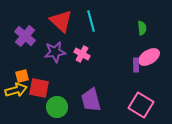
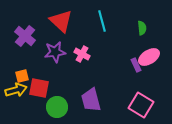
cyan line: moved 11 px right
purple rectangle: rotated 24 degrees counterclockwise
